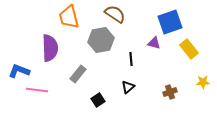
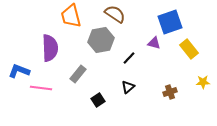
orange trapezoid: moved 2 px right, 1 px up
black line: moved 2 px left, 1 px up; rotated 48 degrees clockwise
pink line: moved 4 px right, 2 px up
